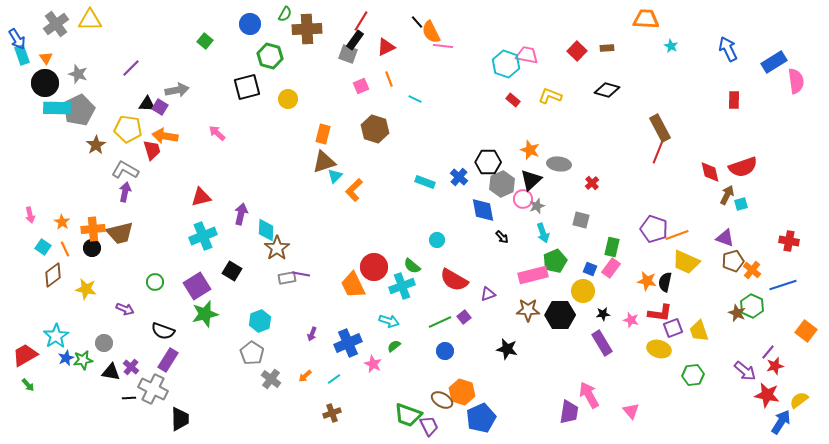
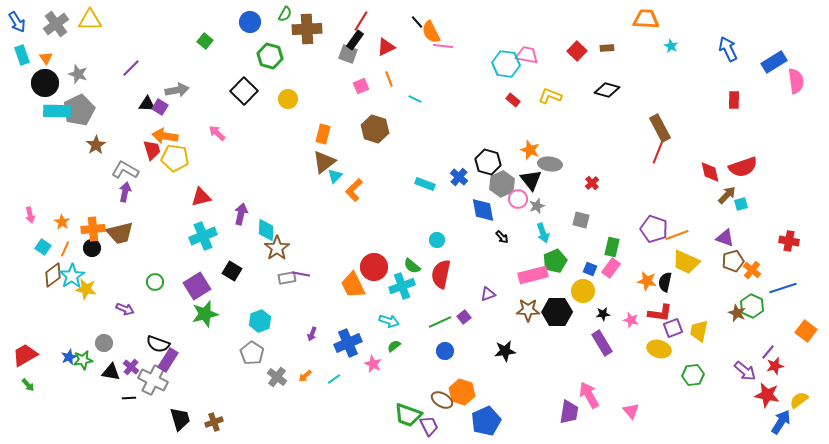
blue circle at (250, 24): moved 2 px up
blue arrow at (17, 39): moved 17 px up
cyan hexagon at (506, 64): rotated 12 degrees counterclockwise
black square at (247, 87): moved 3 px left, 4 px down; rotated 32 degrees counterclockwise
cyan rectangle at (57, 108): moved 3 px down
yellow pentagon at (128, 129): moved 47 px right, 29 px down
brown triangle at (324, 162): rotated 20 degrees counterclockwise
black hexagon at (488, 162): rotated 15 degrees clockwise
gray ellipse at (559, 164): moved 9 px left
black triangle at (531, 180): rotated 25 degrees counterclockwise
cyan rectangle at (425, 182): moved 2 px down
brown arrow at (727, 195): rotated 18 degrees clockwise
pink circle at (523, 199): moved 5 px left
orange line at (65, 249): rotated 49 degrees clockwise
red semicircle at (454, 280): moved 13 px left, 6 px up; rotated 72 degrees clockwise
blue line at (783, 285): moved 3 px down
black hexagon at (560, 315): moved 3 px left, 3 px up
black semicircle at (163, 331): moved 5 px left, 13 px down
yellow trapezoid at (699, 331): rotated 30 degrees clockwise
cyan star at (56, 336): moved 16 px right, 60 px up
black star at (507, 349): moved 2 px left, 2 px down; rotated 20 degrees counterclockwise
blue star at (66, 358): moved 3 px right, 1 px up
gray cross at (271, 379): moved 6 px right, 2 px up
gray cross at (153, 389): moved 9 px up
brown cross at (332, 413): moved 118 px left, 9 px down
blue pentagon at (481, 418): moved 5 px right, 3 px down
black trapezoid at (180, 419): rotated 15 degrees counterclockwise
